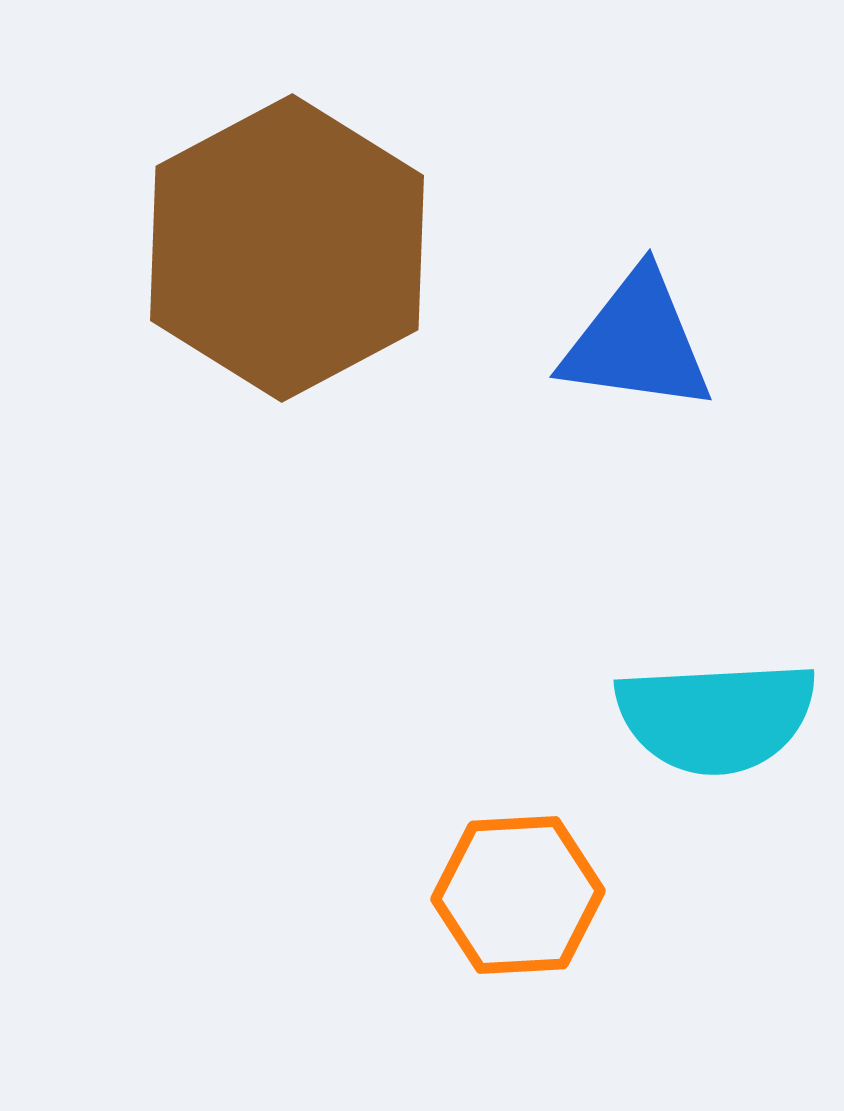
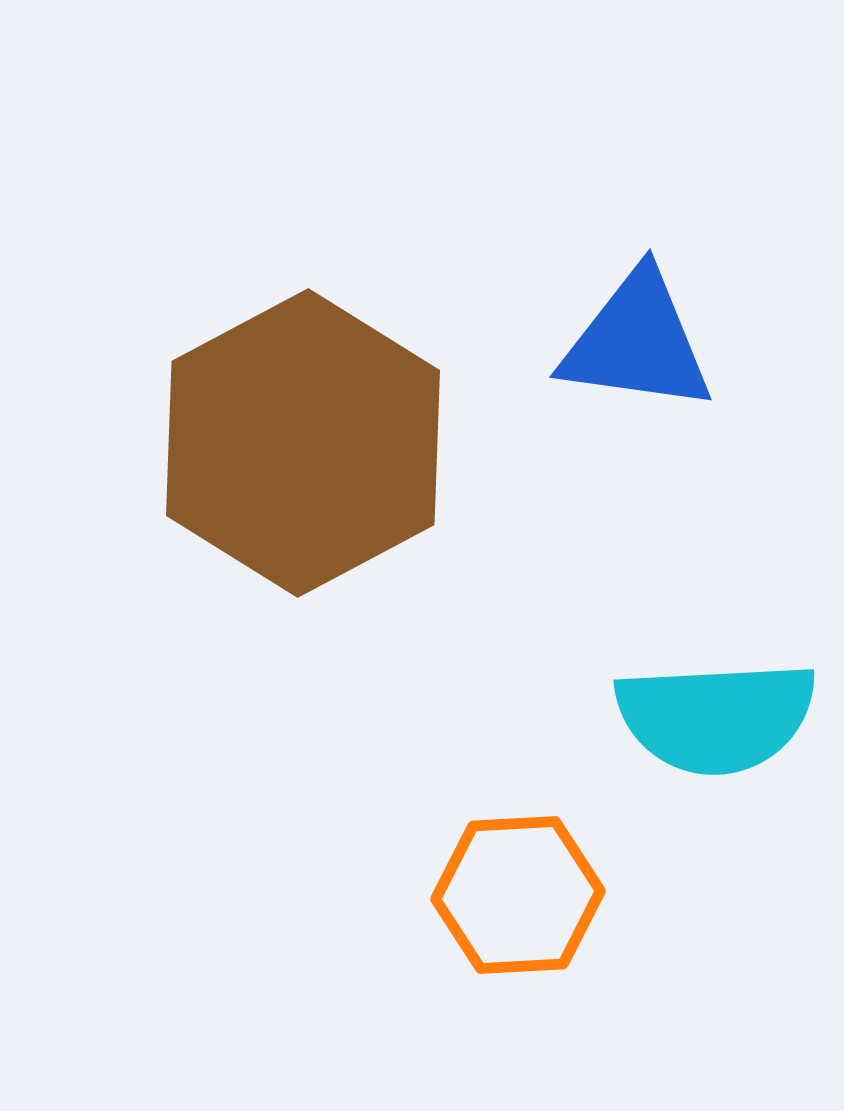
brown hexagon: moved 16 px right, 195 px down
